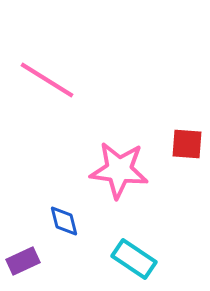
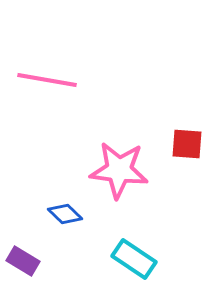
pink line: rotated 22 degrees counterclockwise
blue diamond: moved 1 px right, 7 px up; rotated 32 degrees counterclockwise
purple rectangle: rotated 56 degrees clockwise
